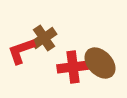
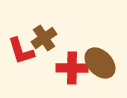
red L-shape: rotated 88 degrees counterclockwise
red cross: moved 1 px left, 1 px down; rotated 8 degrees clockwise
